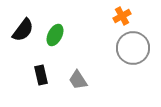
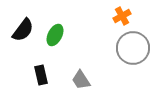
gray trapezoid: moved 3 px right
